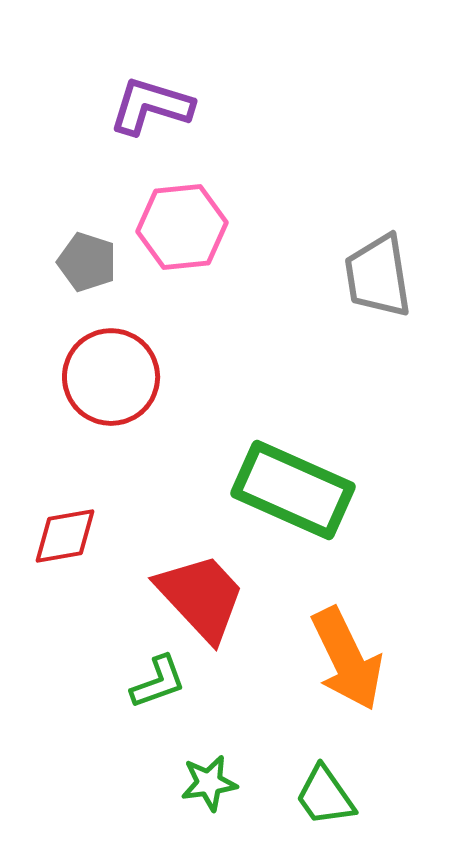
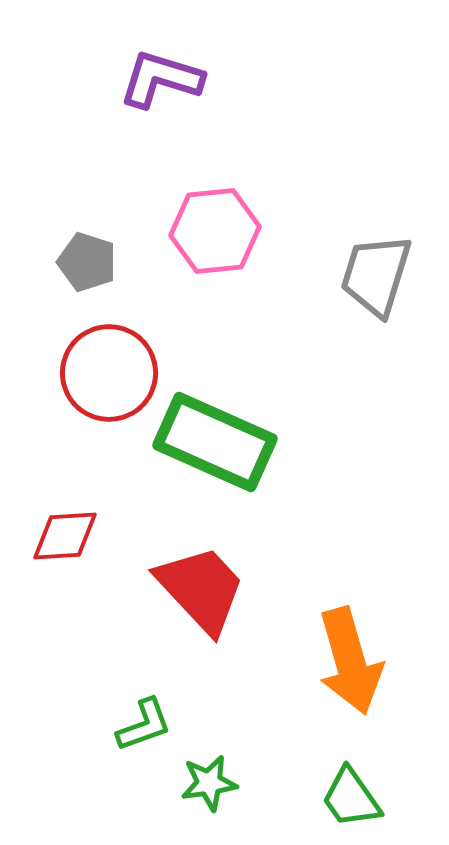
purple L-shape: moved 10 px right, 27 px up
pink hexagon: moved 33 px right, 4 px down
gray trapezoid: moved 2 px left, 1 px up; rotated 26 degrees clockwise
red circle: moved 2 px left, 4 px up
green rectangle: moved 78 px left, 48 px up
red diamond: rotated 6 degrees clockwise
red trapezoid: moved 8 px up
orange arrow: moved 3 px right, 2 px down; rotated 10 degrees clockwise
green L-shape: moved 14 px left, 43 px down
green trapezoid: moved 26 px right, 2 px down
